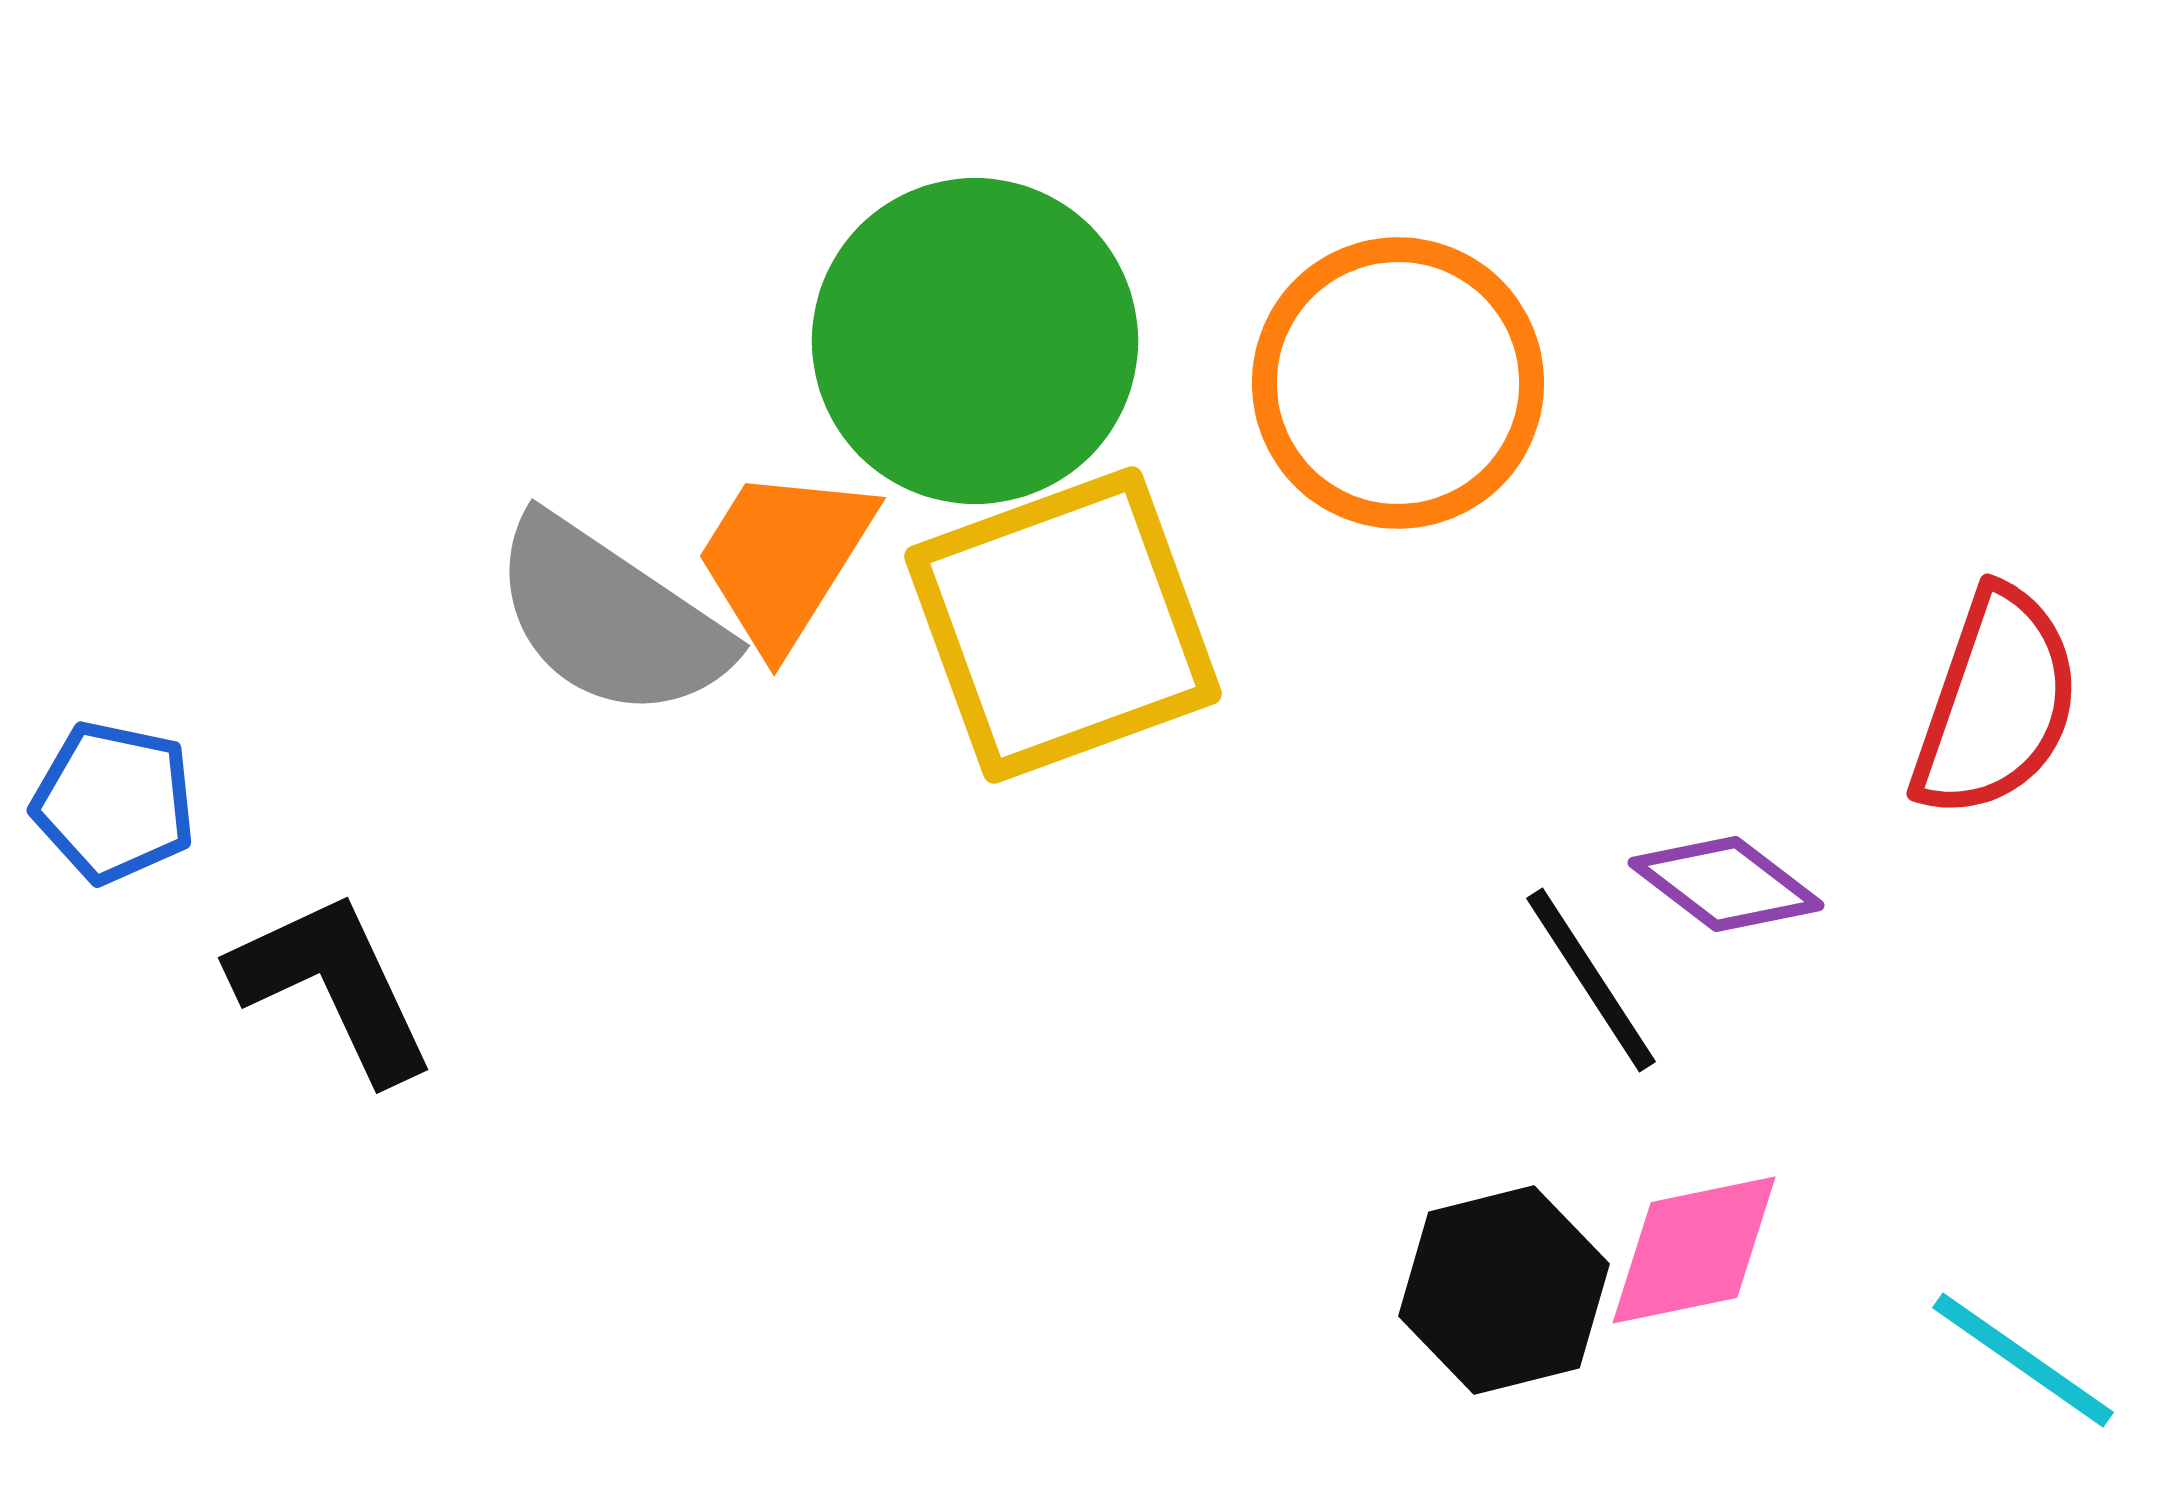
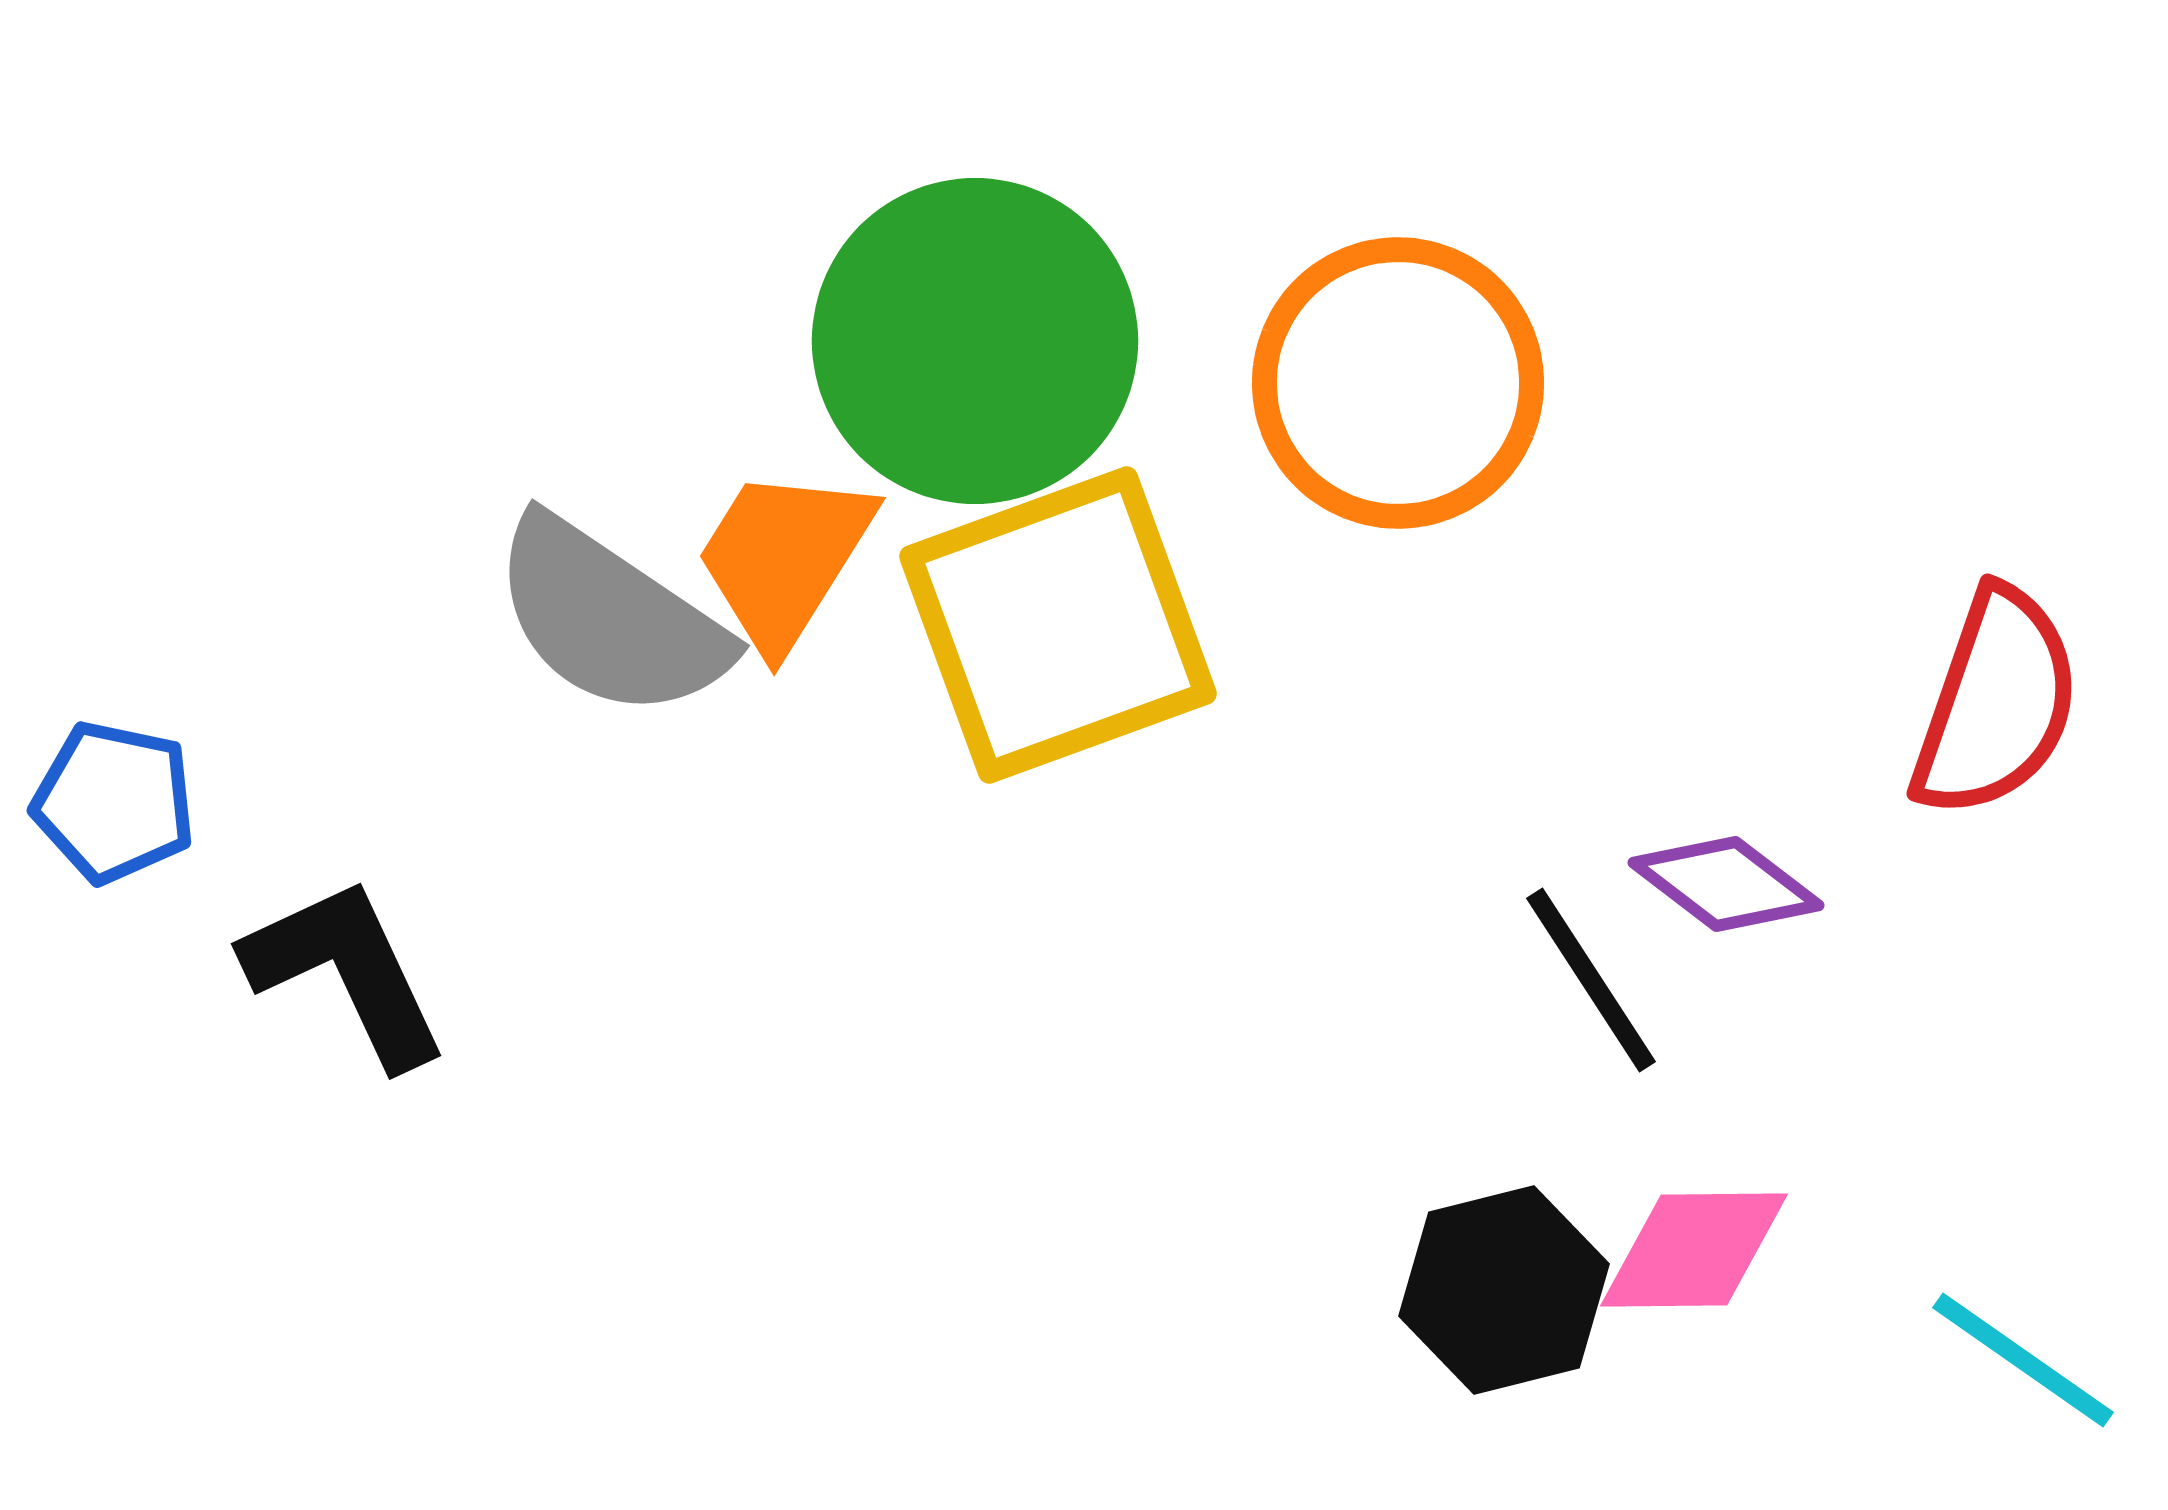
yellow square: moved 5 px left
black L-shape: moved 13 px right, 14 px up
pink diamond: rotated 11 degrees clockwise
